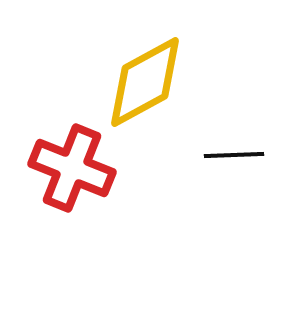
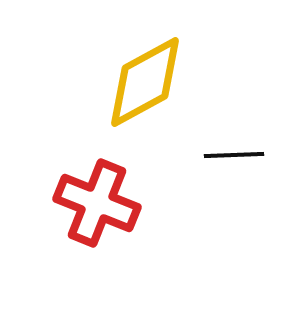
red cross: moved 25 px right, 35 px down
